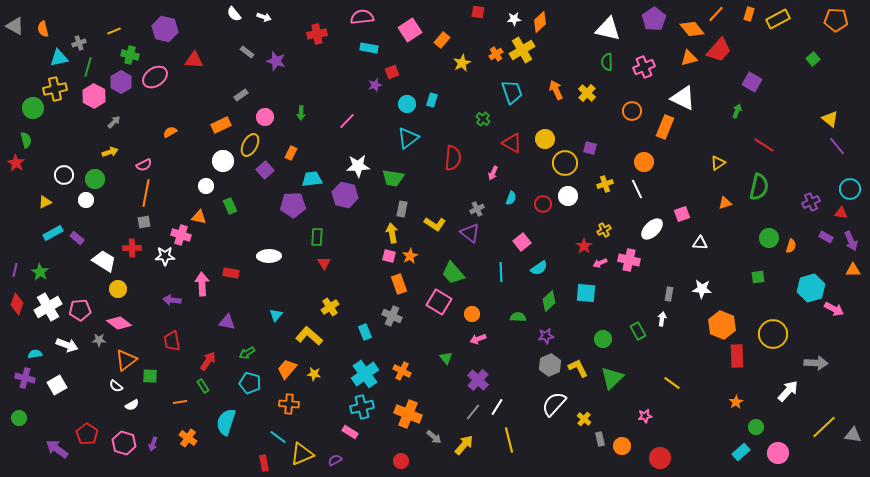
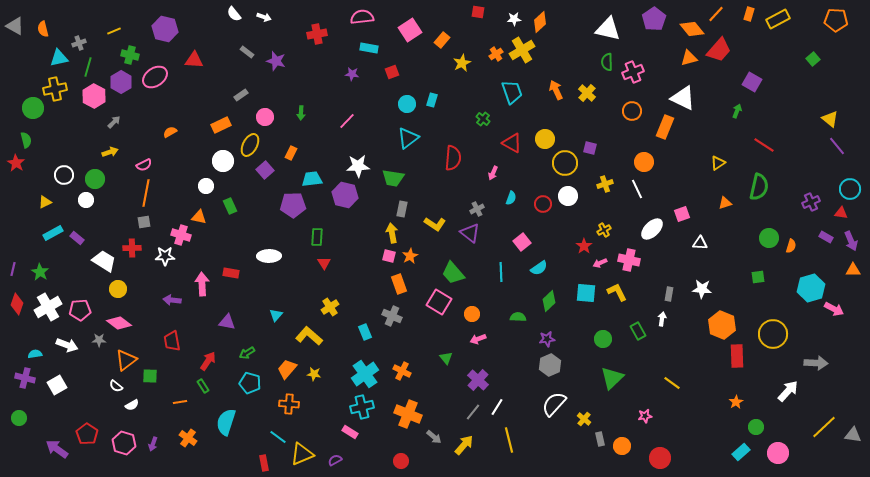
pink cross at (644, 67): moved 11 px left, 5 px down
purple star at (375, 85): moved 23 px left, 11 px up; rotated 24 degrees clockwise
purple line at (15, 270): moved 2 px left, 1 px up
purple star at (546, 336): moved 1 px right, 3 px down
yellow L-shape at (578, 368): moved 39 px right, 76 px up
